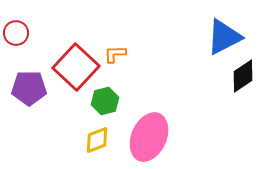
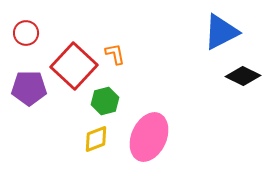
red circle: moved 10 px right
blue triangle: moved 3 px left, 5 px up
orange L-shape: rotated 80 degrees clockwise
red square: moved 2 px left, 1 px up
black diamond: rotated 60 degrees clockwise
yellow diamond: moved 1 px left, 1 px up
